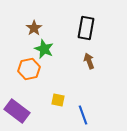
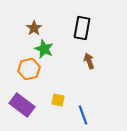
black rectangle: moved 4 px left
purple rectangle: moved 5 px right, 6 px up
